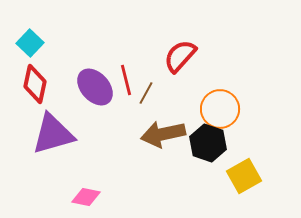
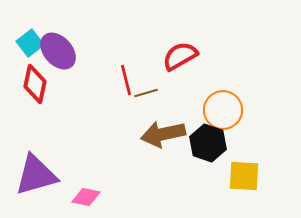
cyan square: rotated 8 degrees clockwise
red semicircle: rotated 18 degrees clockwise
purple ellipse: moved 37 px left, 36 px up
brown line: rotated 45 degrees clockwise
orange circle: moved 3 px right, 1 px down
purple triangle: moved 17 px left, 41 px down
yellow square: rotated 32 degrees clockwise
